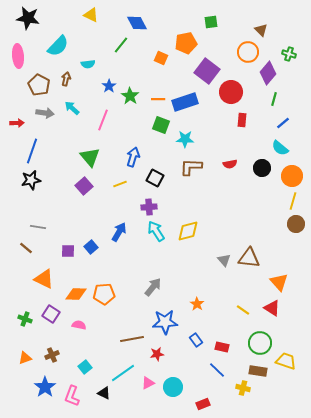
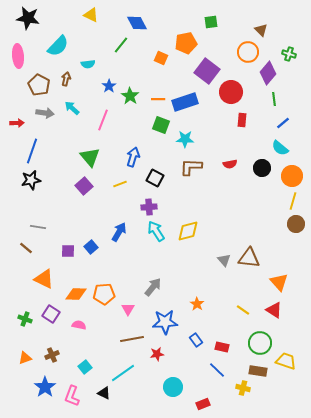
green line at (274, 99): rotated 24 degrees counterclockwise
red triangle at (272, 308): moved 2 px right, 2 px down
pink triangle at (148, 383): moved 20 px left, 74 px up; rotated 32 degrees counterclockwise
